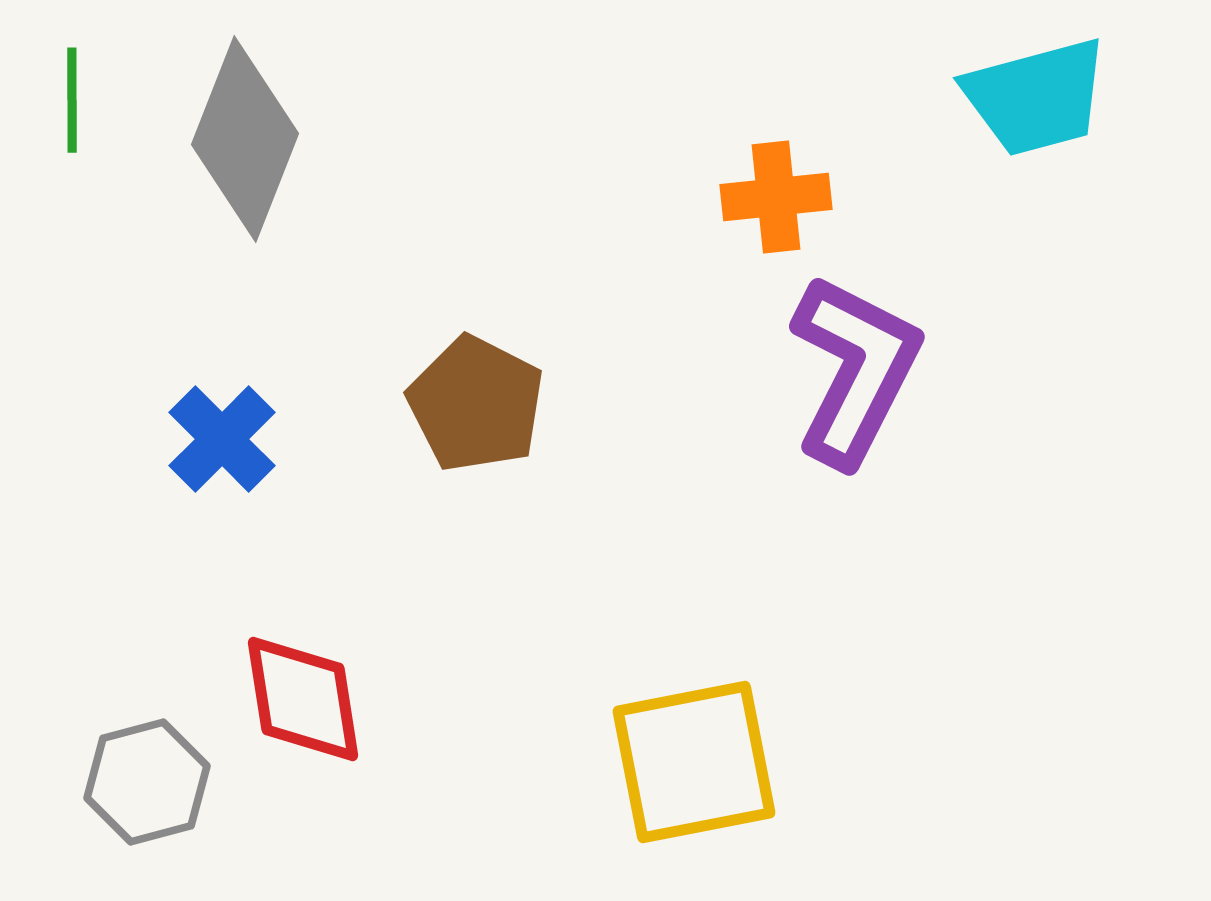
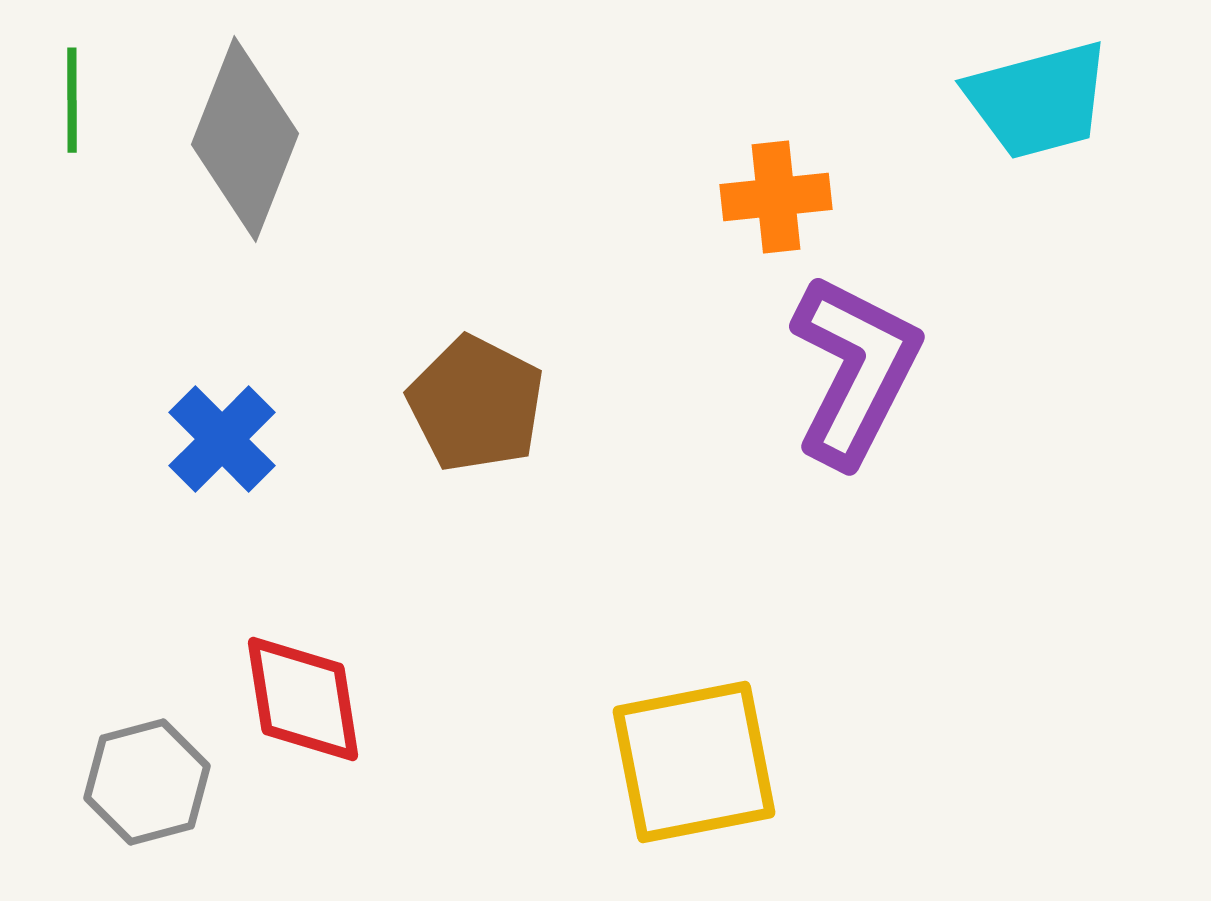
cyan trapezoid: moved 2 px right, 3 px down
